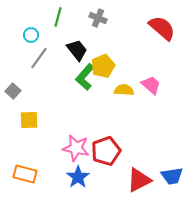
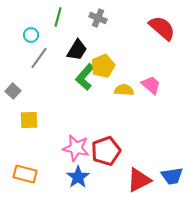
black trapezoid: rotated 70 degrees clockwise
